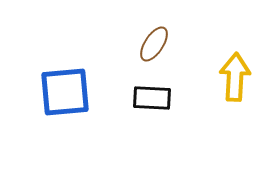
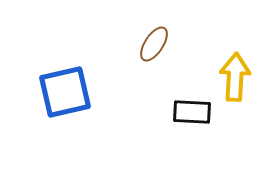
blue square: rotated 8 degrees counterclockwise
black rectangle: moved 40 px right, 14 px down
